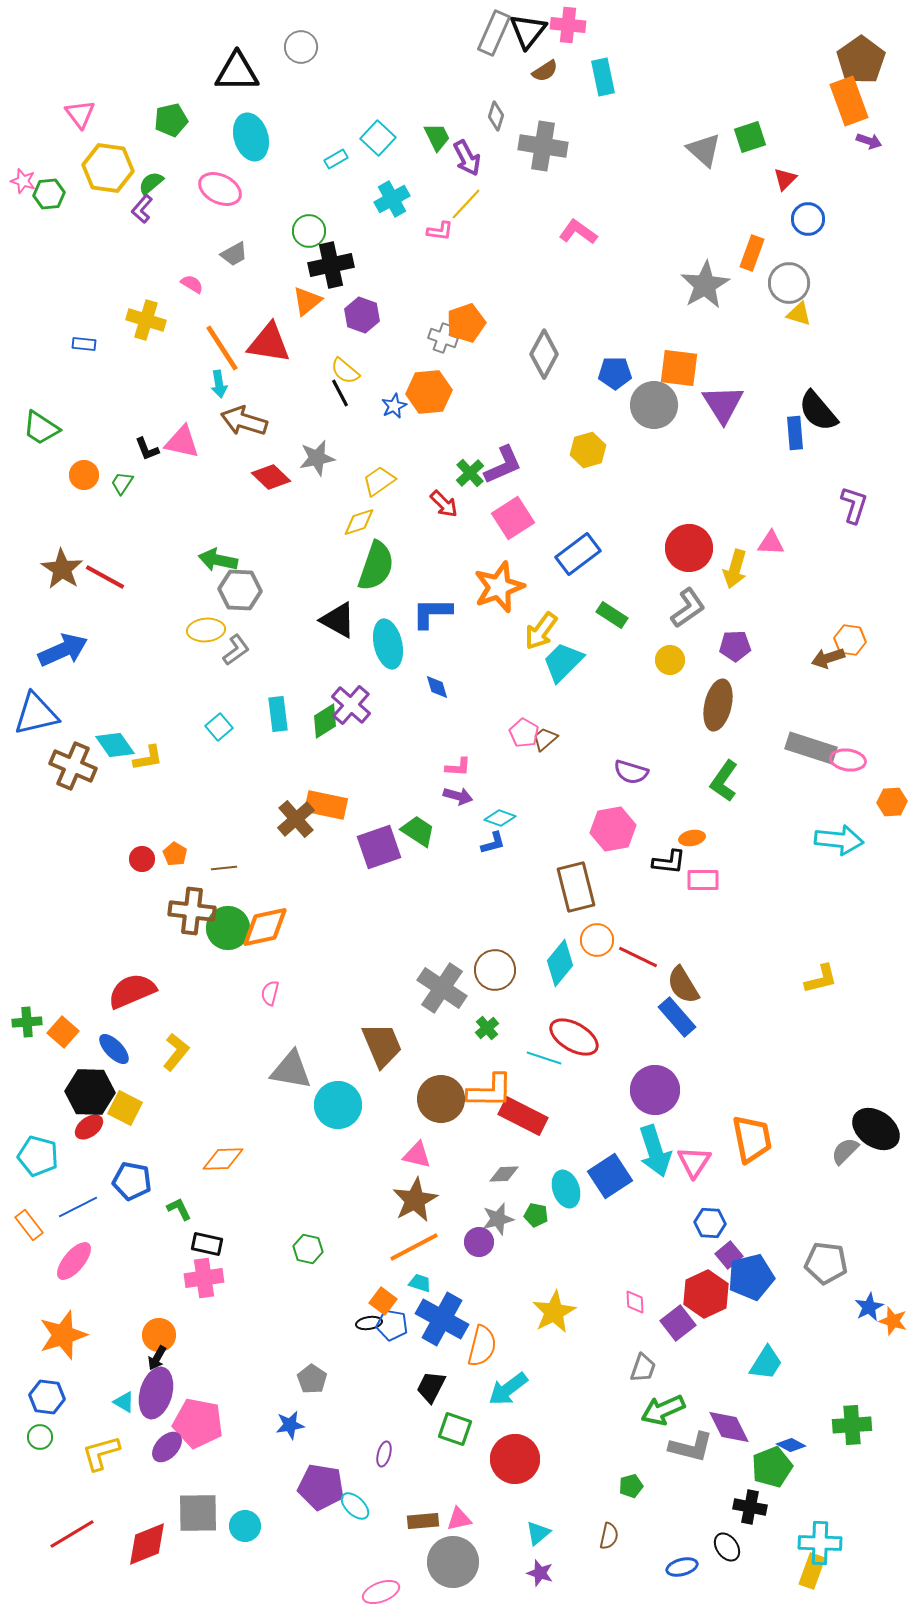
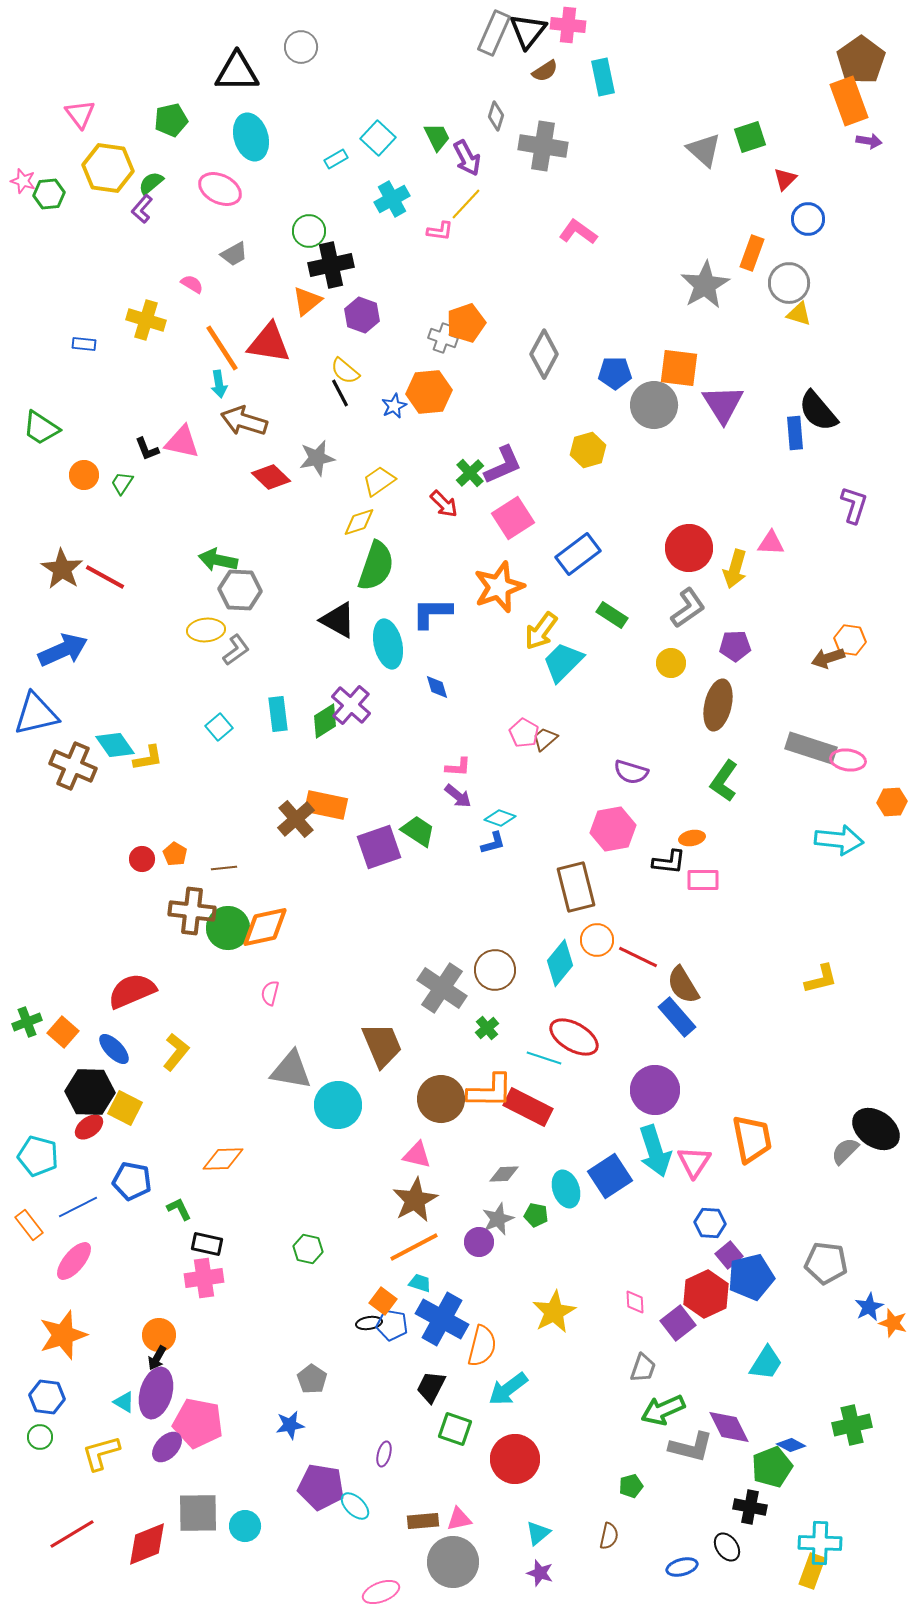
purple arrow at (869, 141): rotated 10 degrees counterclockwise
yellow circle at (670, 660): moved 1 px right, 3 px down
purple arrow at (458, 796): rotated 24 degrees clockwise
green cross at (27, 1022): rotated 16 degrees counterclockwise
red rectangle at (523, 1116): moved 5 px right, 9 px up
gray star at (498, 1219): rotated 8 degrees counterclockwise
orange star at (893, 1321): moved 2 px down
green cross at (852, 1425): rotated 9 degrees counterclockwise
